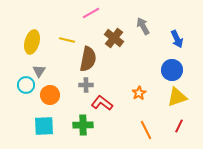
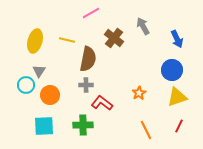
yellow ellipse: moved 3 px right, 1 px up
